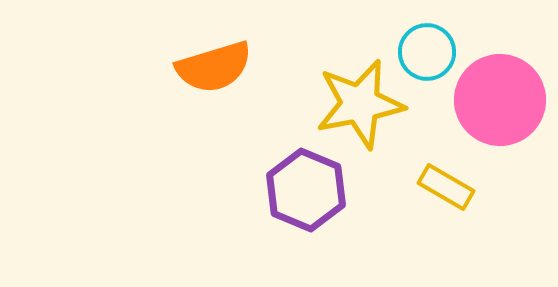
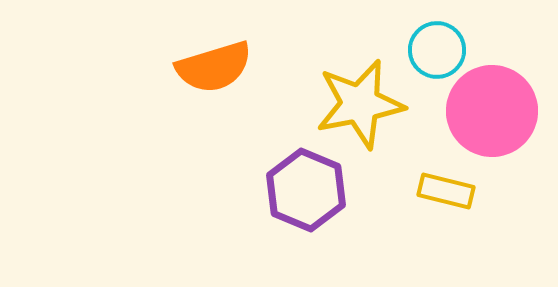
cyan circle: moved 10 px right, 2 px up
pink circle: moved 8 px left, 11 px down
yellow rectangle: moved 4 px down; rotated 16 degrees counterclockwise
